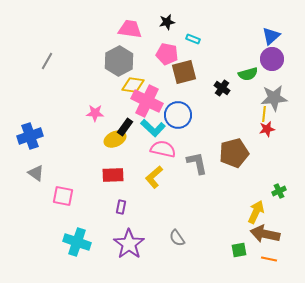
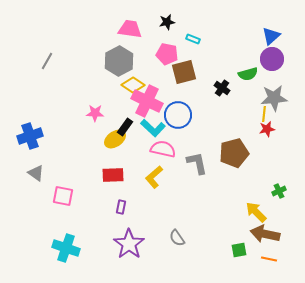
yellow diamond: rotated 25 degrees clockwise
yellow ellipse: rotated 10 degrees counterclockwise
yellow arrow: rotated 70 degrees counterclockwise
cyan cross: moved 11 px left, 6 px down
